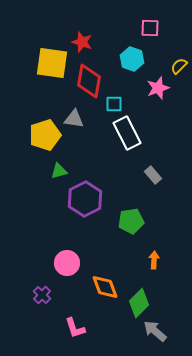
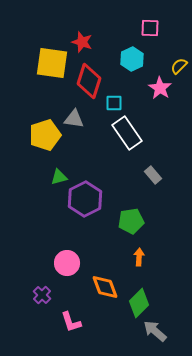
cyan hexagon: rotated 15 degrees clockwise
red diamond: rotated 8 degrees clockwise
pink star: moved 2 px right; rotated 20 degrees counterclockwise
cyan square: moved 1 px up
white rectangle: rotated 8 degrees counterclockwise
green triangle: moved 6 px down
orange arrow: moved 15 px left, 3 px up
pink L-shape: moved 4 px left, 6 px up
